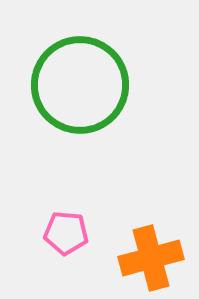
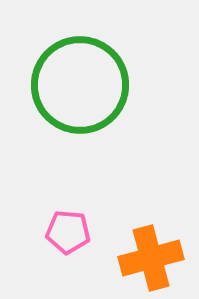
pink pentagon: moved 2 px right, 1 px up
